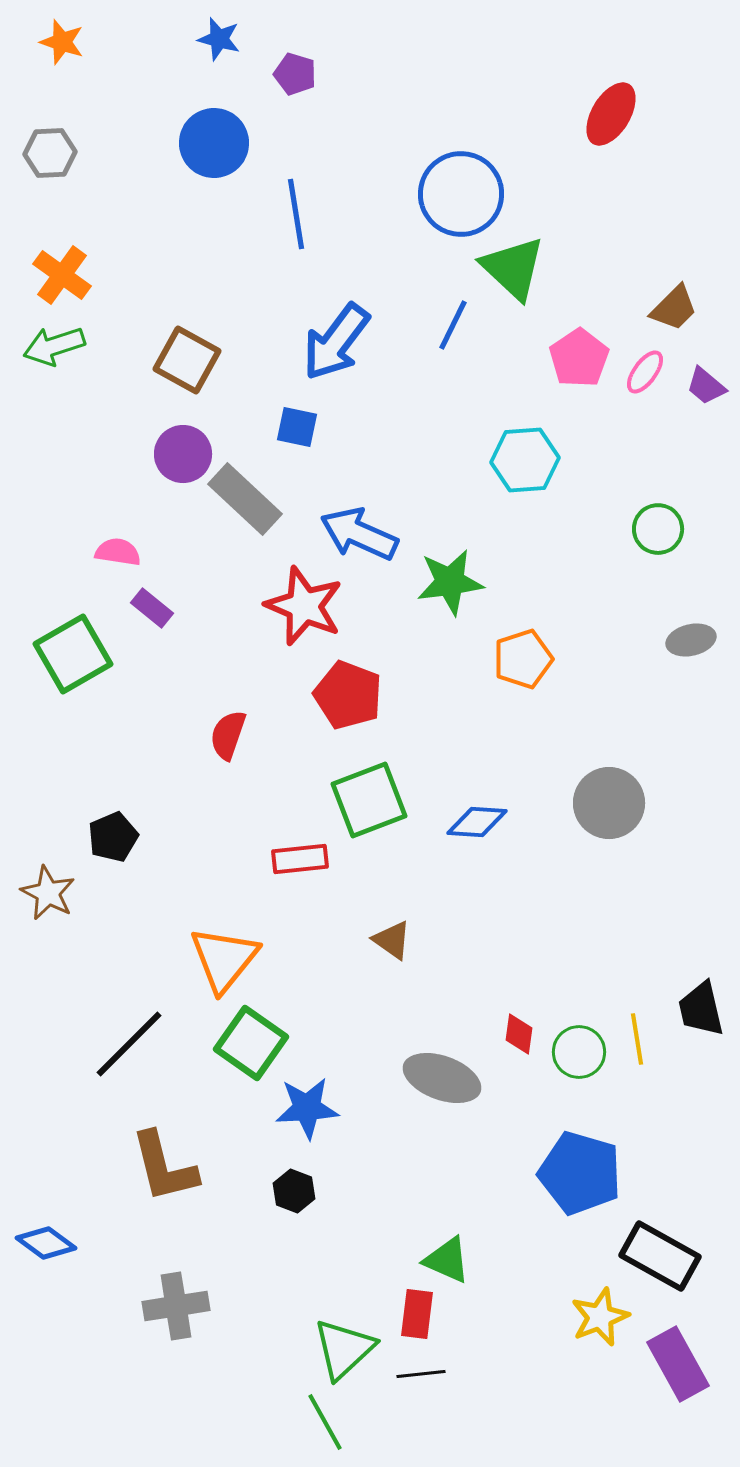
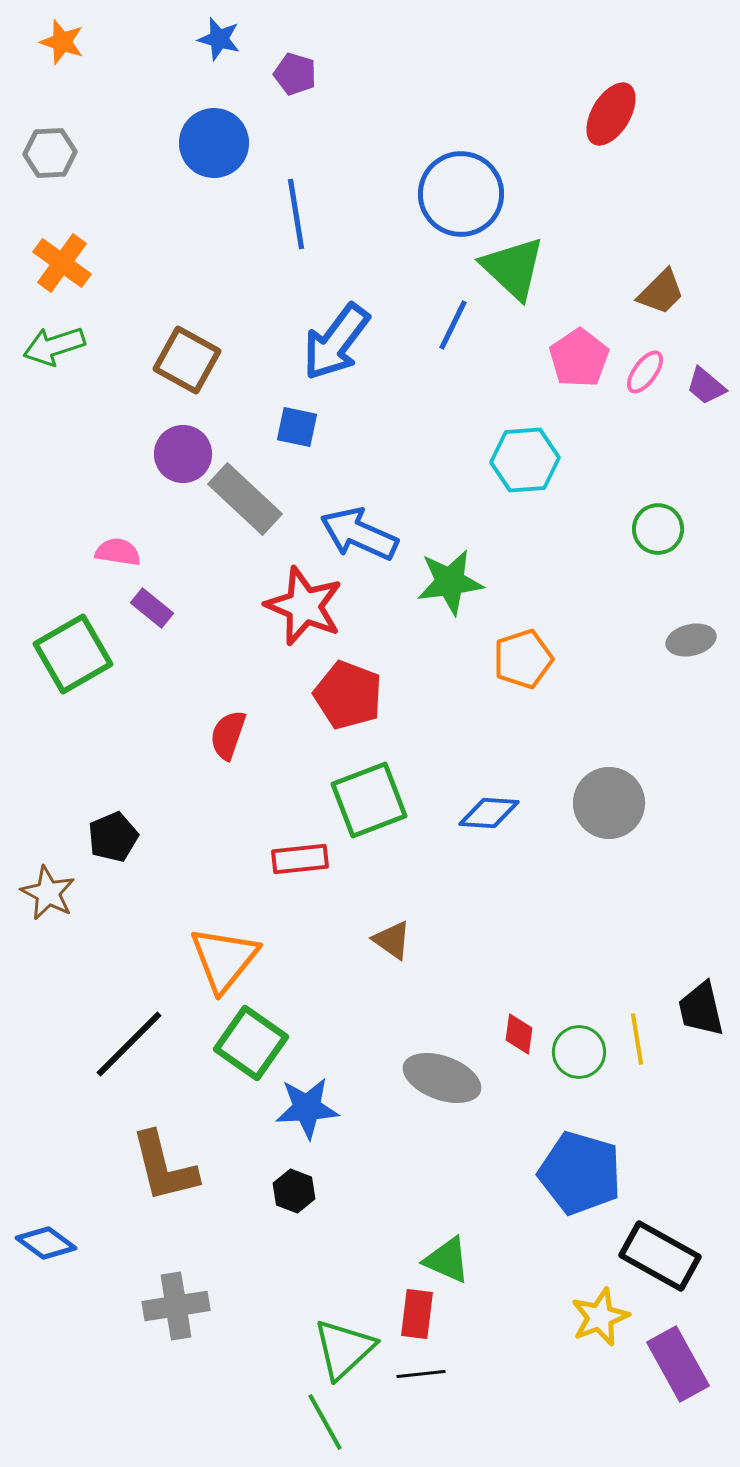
orange cross at (62, 275): moved 12 px up
brown trapezoid at (674, 308): moved 13 px left, 16 px up
blue diamond at (477, 822): moved 12 px right, 9 px up
